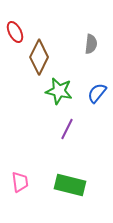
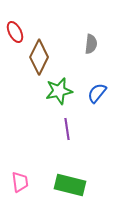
green star: rotated 24 degrees counterclockwise
purple line: rotated 35 degrees counterclockwise
